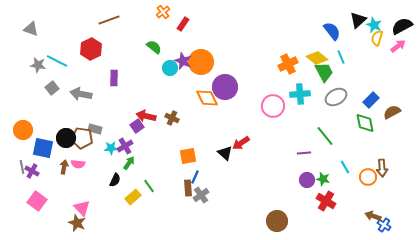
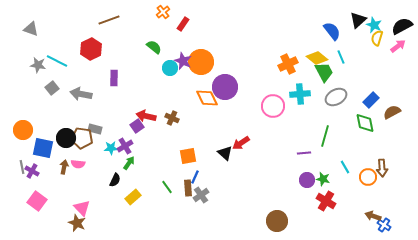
green line at (325, 136): rotated 55 degrees clockwise
green line at (149, 186): moved 18 px right, 1 px down
